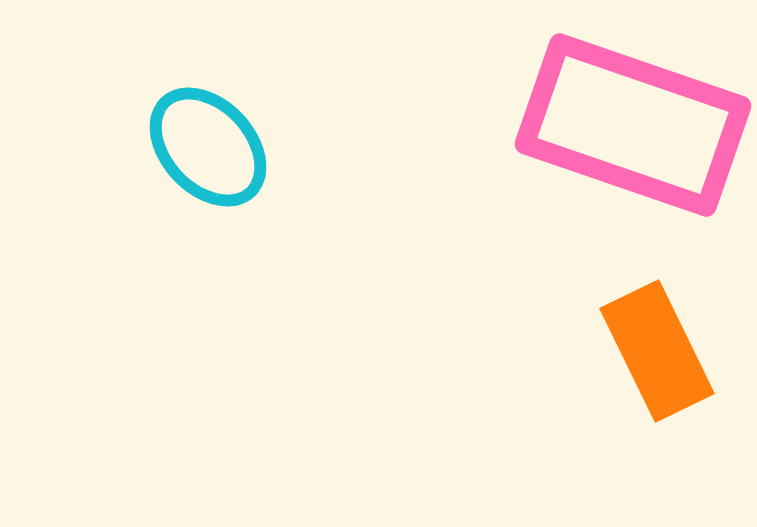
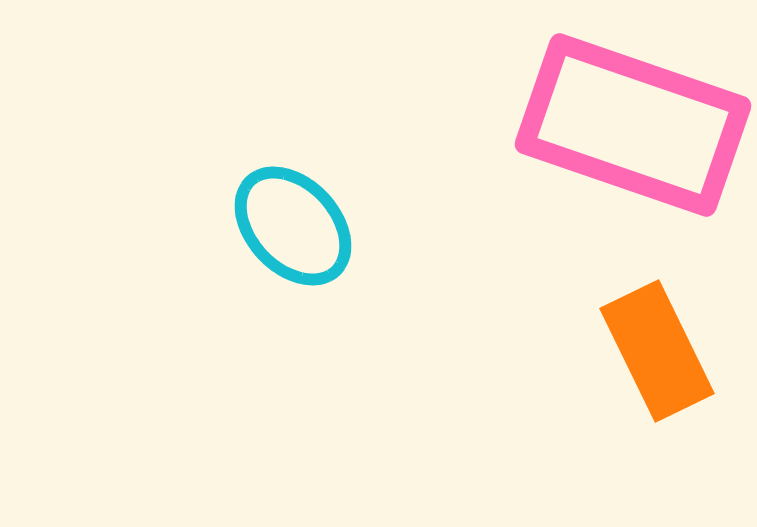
cyan ellipse: moved 85 px right, 79 px down
